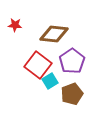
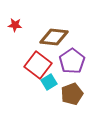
brown diamond: moved 3 px down
cyan square: moved 1 px left, 1 px down
